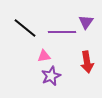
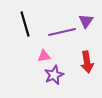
purple triangle: moved 1 px up
black line: moved 4 px up; rotated 35 degrees clockwise
purple line: rotated 12 degrees counterclockwise
purple star: moved 3 px right, 1 px up
